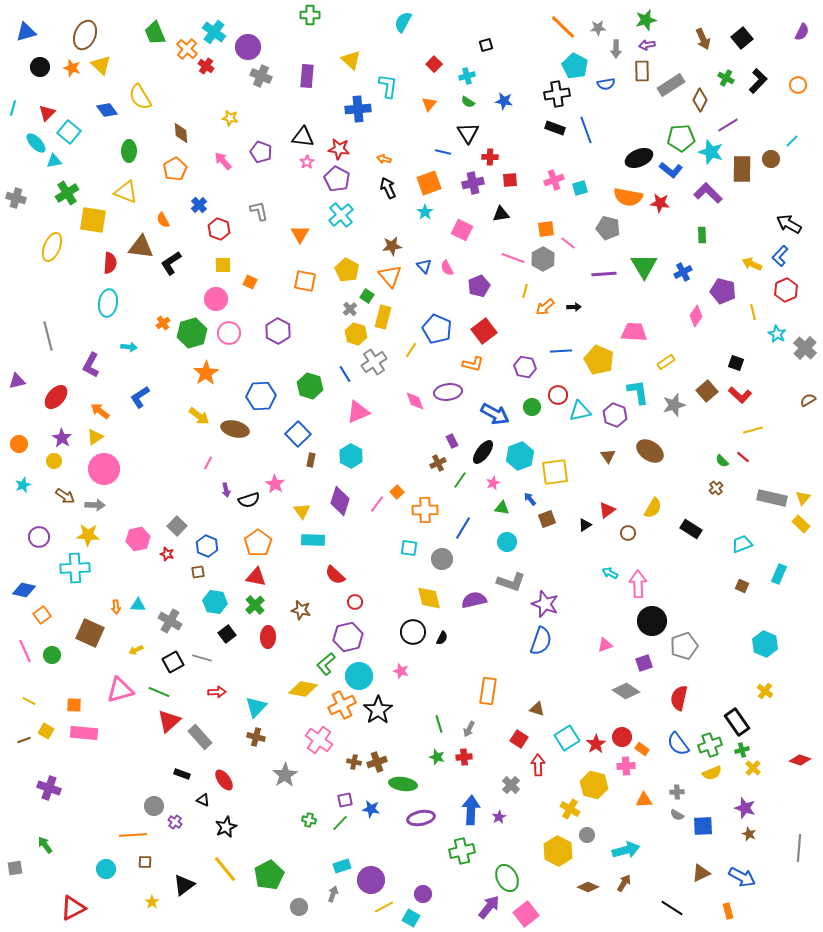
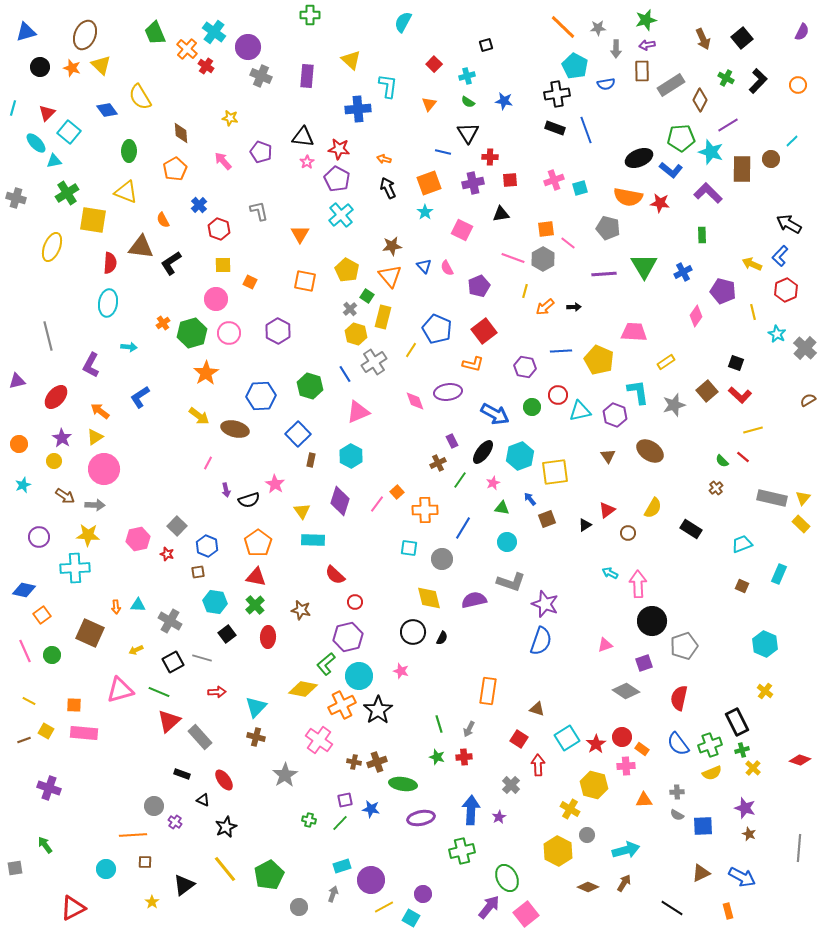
black rectangle at (737, 722): rotated 8 degrees clockwise
